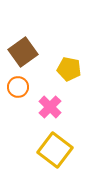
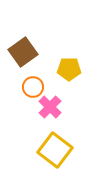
yellow pentagon: rotated 10 degrees counterclockwise
orange circle: moved 15 px right
